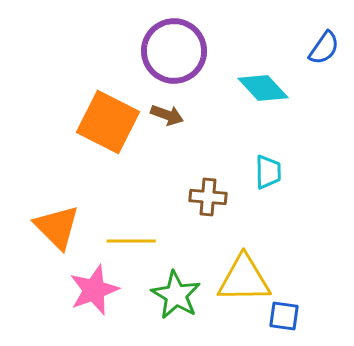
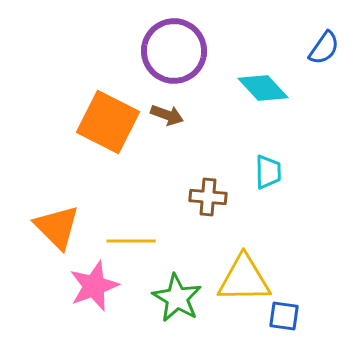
pink star: moved 4 px up
green star: moved 1 px right, 3 px down
